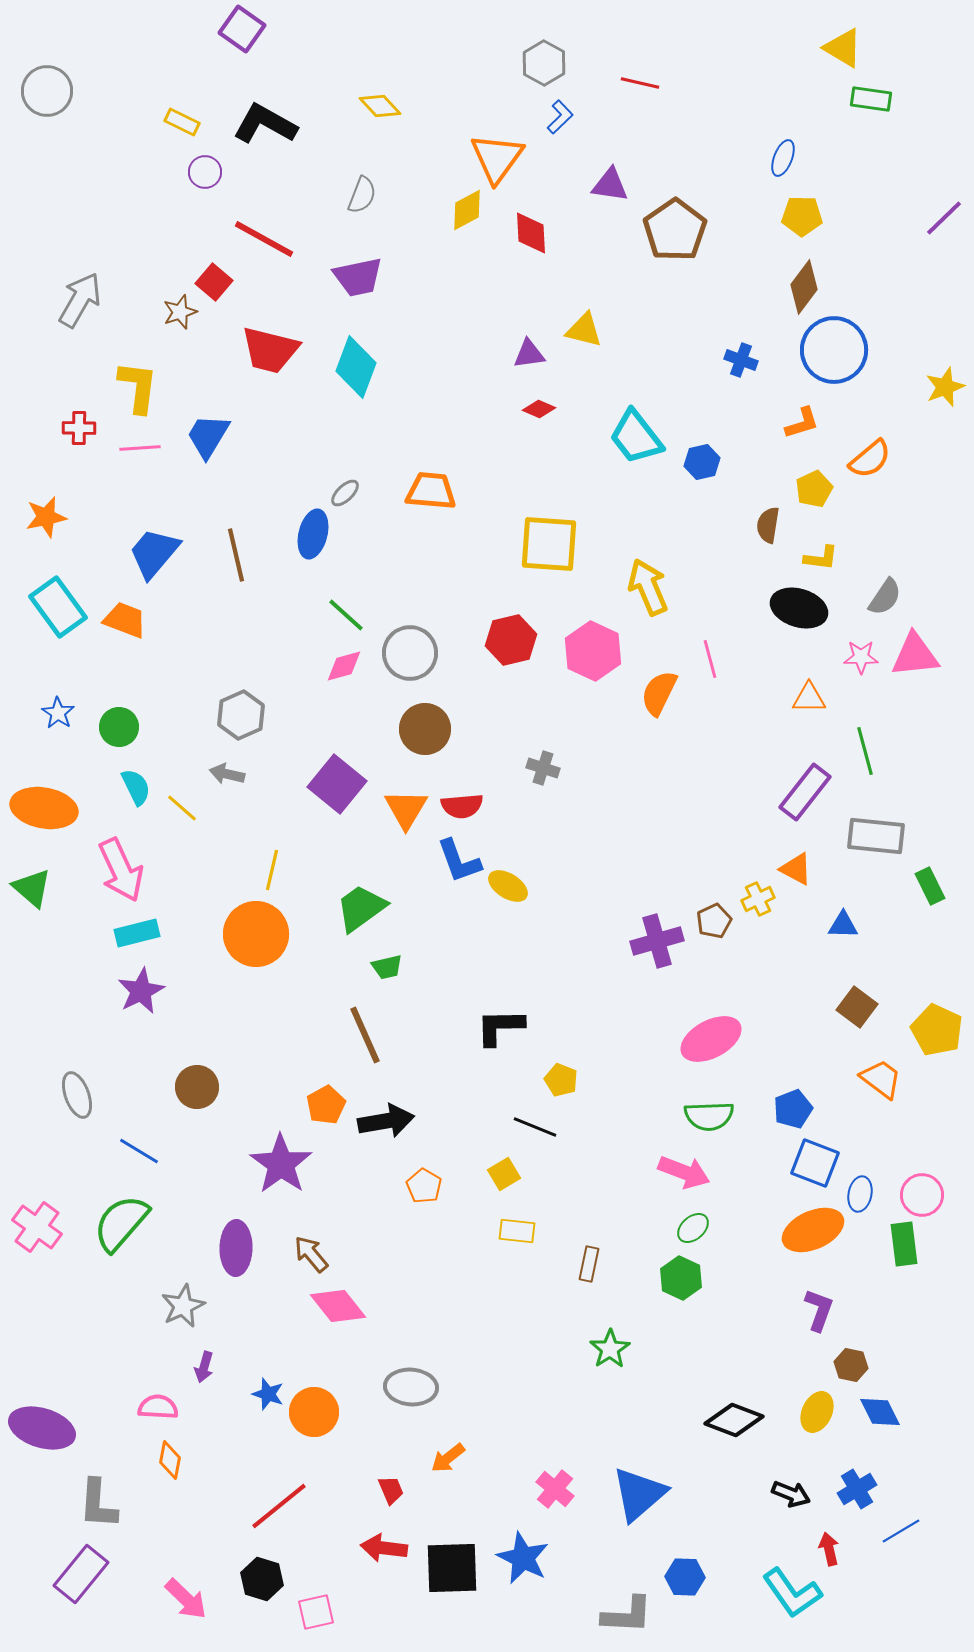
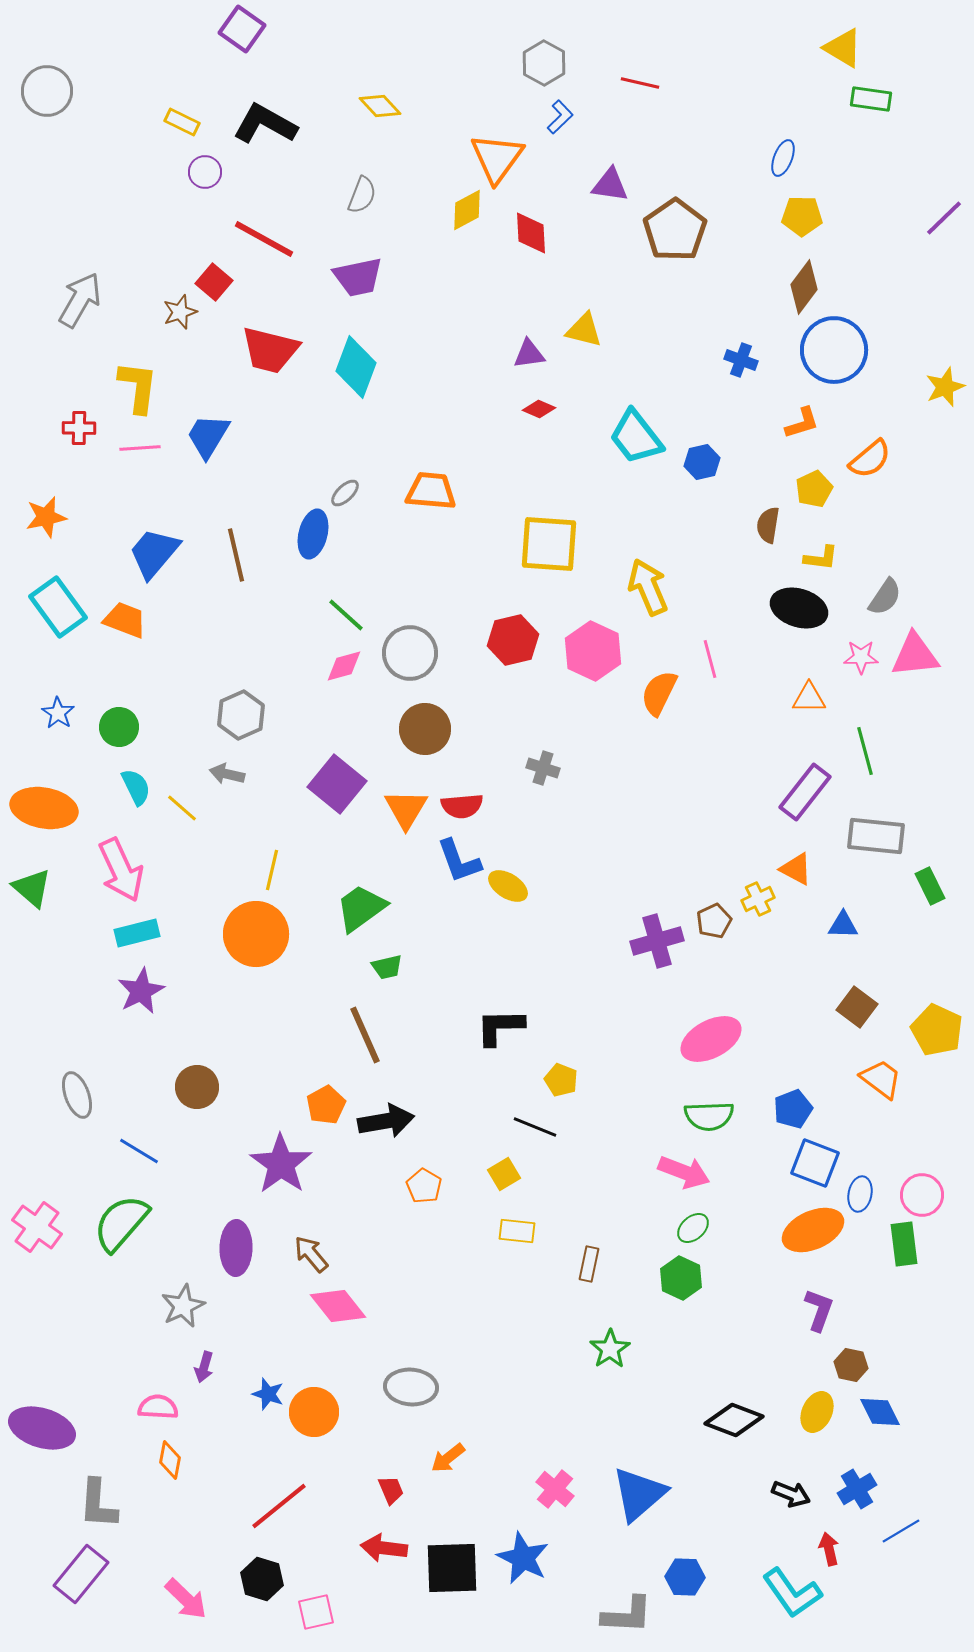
red hexagon at (511, 640): moved 2 px right
